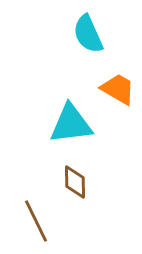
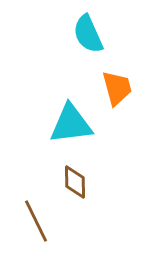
orange trapezoid: moved 1 px left, 1 px up; rotated 45 degrees clockwise
